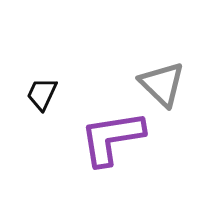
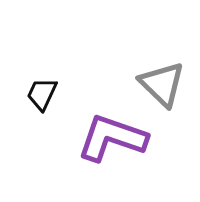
purple L-shape: rotated 28 degrees clockwise
